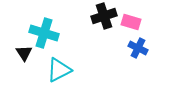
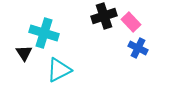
pink rectangle: rotated 30 degrees clockwise
